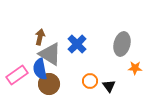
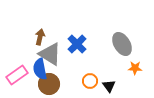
gray ellipse: rotated 45 degrees counterclockwise
